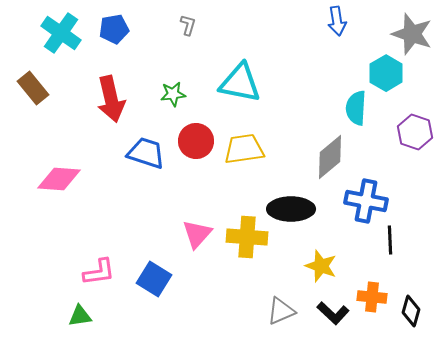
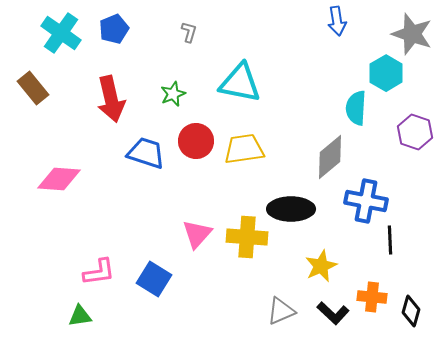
gray L-shape: moved 1 px right, 7 px down
blue pentagon: rotated 12 degrees counterclockwise
green star: rotated 15 degrees counterclockwise
yellow star: rotated 28 degrees clockwise
